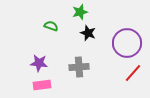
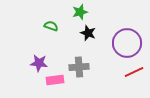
red line: moved 1 px right, 1 px up; rotated 24 degrees clockwise
pink rectangle: moved 13 px right, 5 px up
